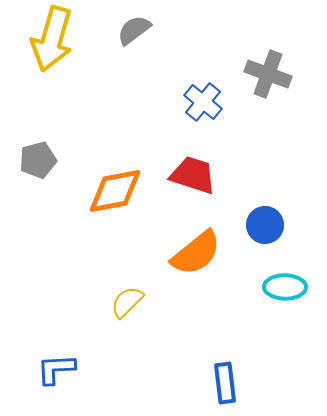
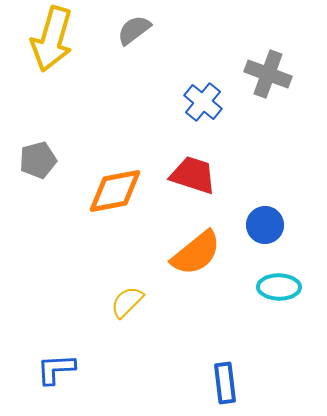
cyan ellipse: moved 6 px left
